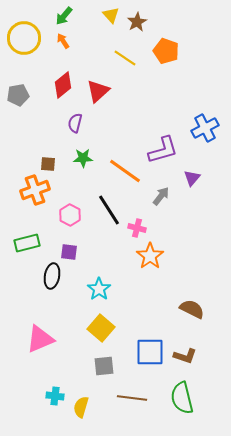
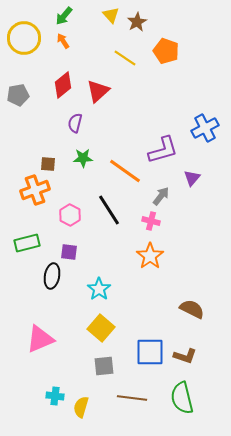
pink cross: moved 14 px right, 7 px up
